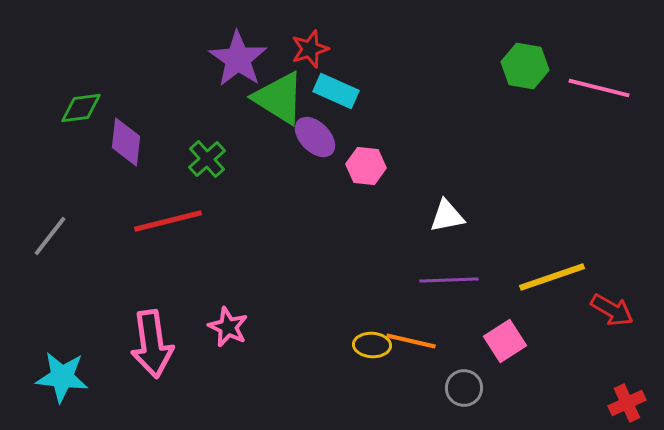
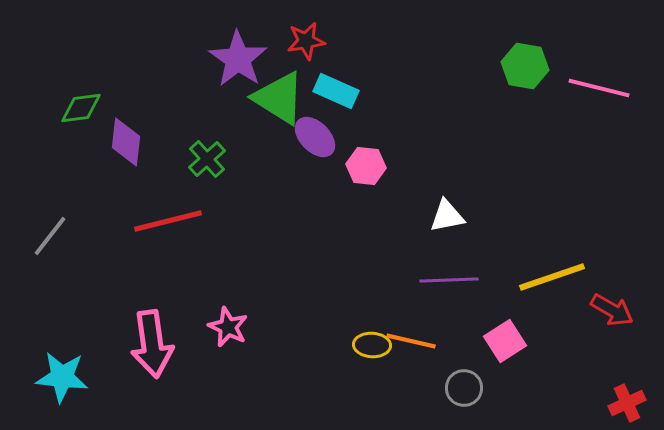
red star: moved 4 px left, 8 px up; rotated 9 degrees clockwise
